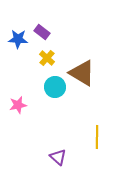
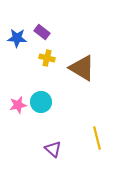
blue star: moved 1 px left, 1 px up
yellow cross: rotated 28 degrees counterclockwise
brown triangle: moved 5 px up
cyan circle: moved 14 px left, 15 px down
yellow line: moved 1 px down; rotated 15 degrees counterclockwise
purple triangle: moved 5 px left, 8 px up
